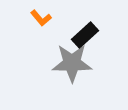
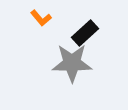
black rectangle: moved 2 px up
